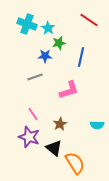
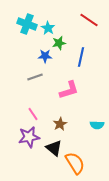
purple star: rotated 30 degrees counterclockwise
